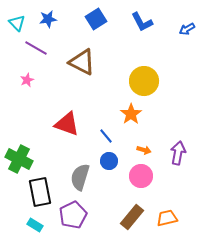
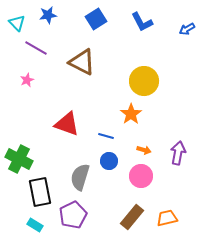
blue star: moved 4 px up
blue line: rotated 35 degrees counterclockwise
